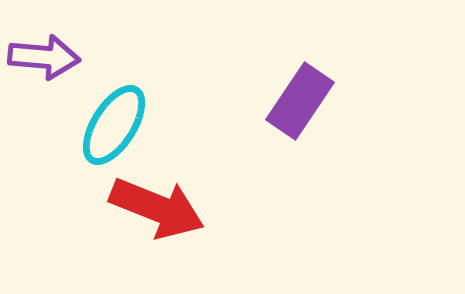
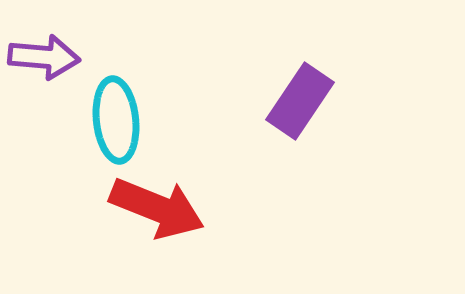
cyan ellipse: moved 2 px right, 5 px up; rotated 38 degrees counterclockwise
